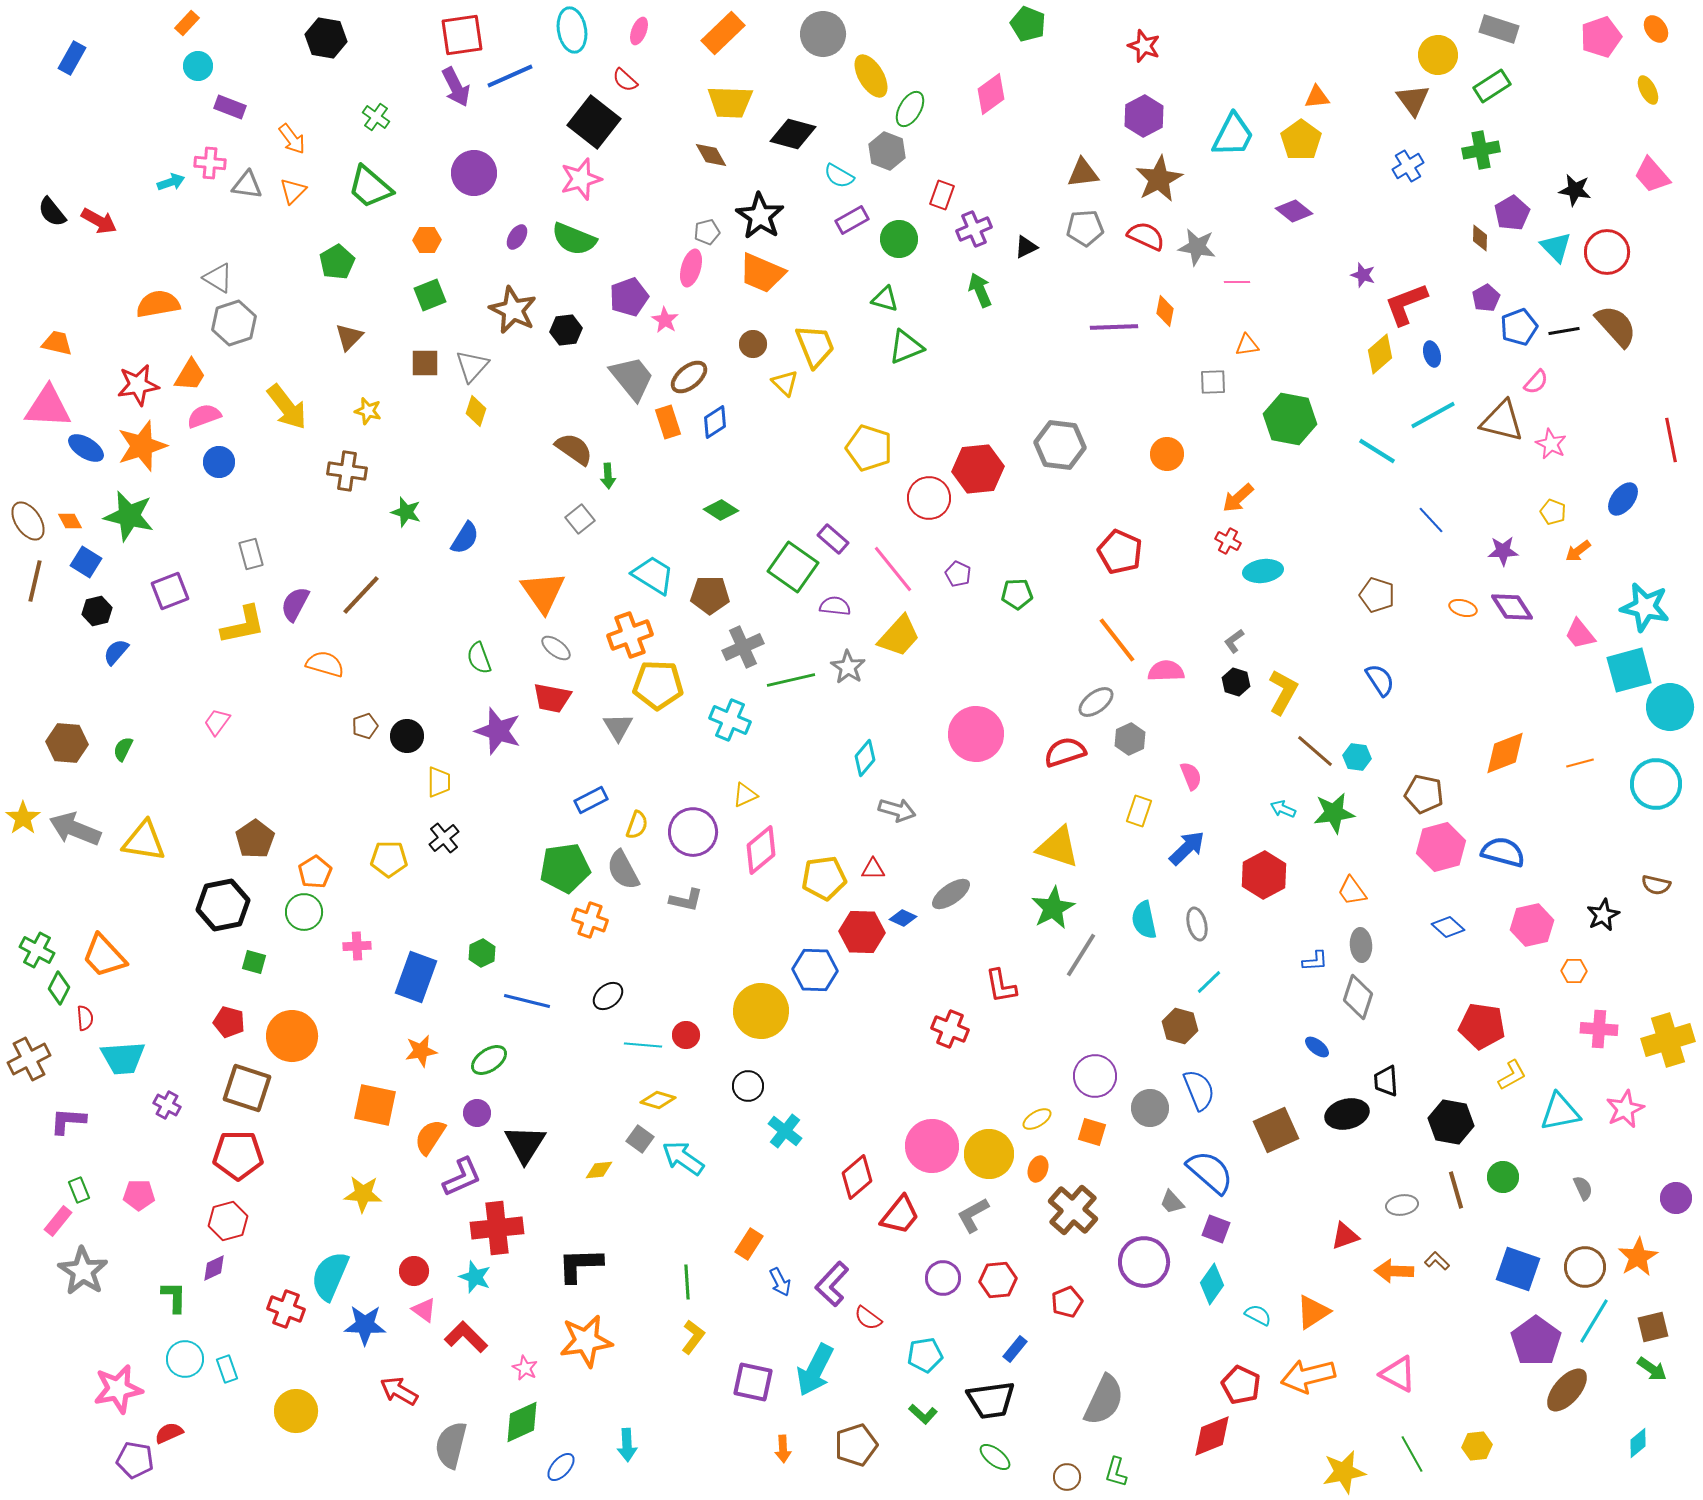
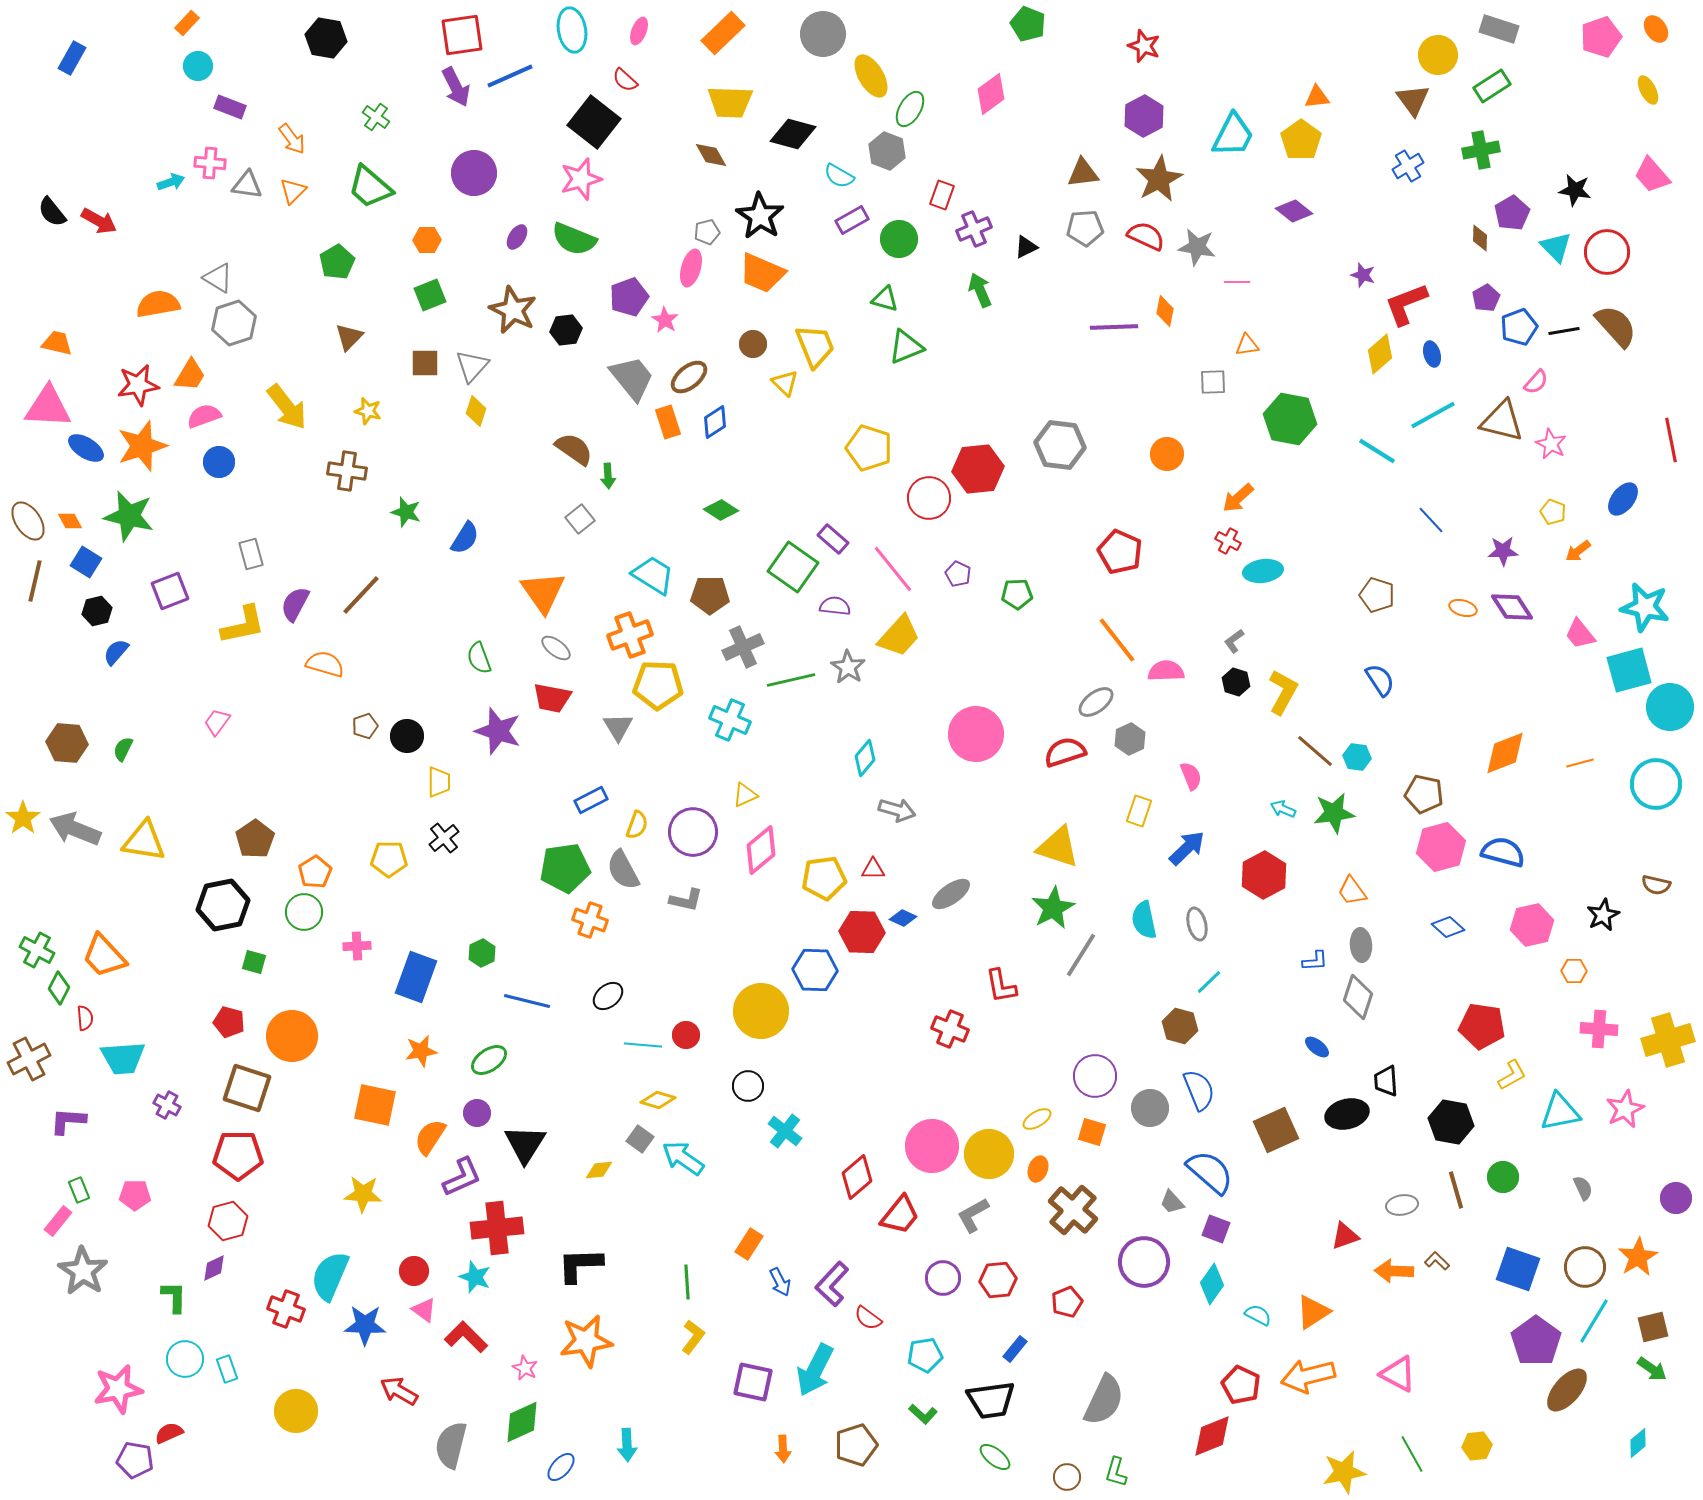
pink pentagon at (139, 1195): moved 4 px left
